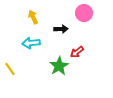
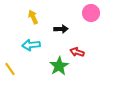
pink circle: moved 7 px right
cyan arrow: moved 2 px down
red arrow: rotated 56 degrees clockwise
